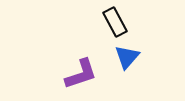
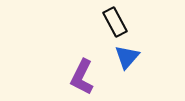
purple L-shape: moved 1 px right, 3 px down; rotated 135 degrees clockwise
